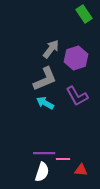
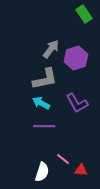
gray L-shape: rotated 12 degrees clockwise
purple L-shape: moved 7 px down
cyan arrow: moved 4 px left
purple line: moved 27 px up
pink line: rotated 40 degrees clockwise
